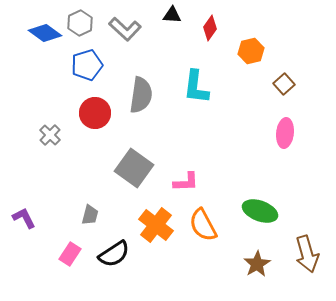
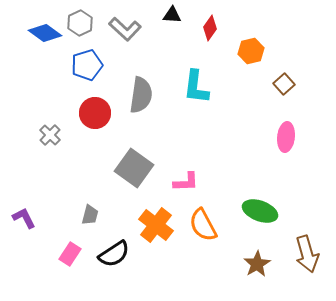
pink ellipse: moved 1 px right, 4 px down
